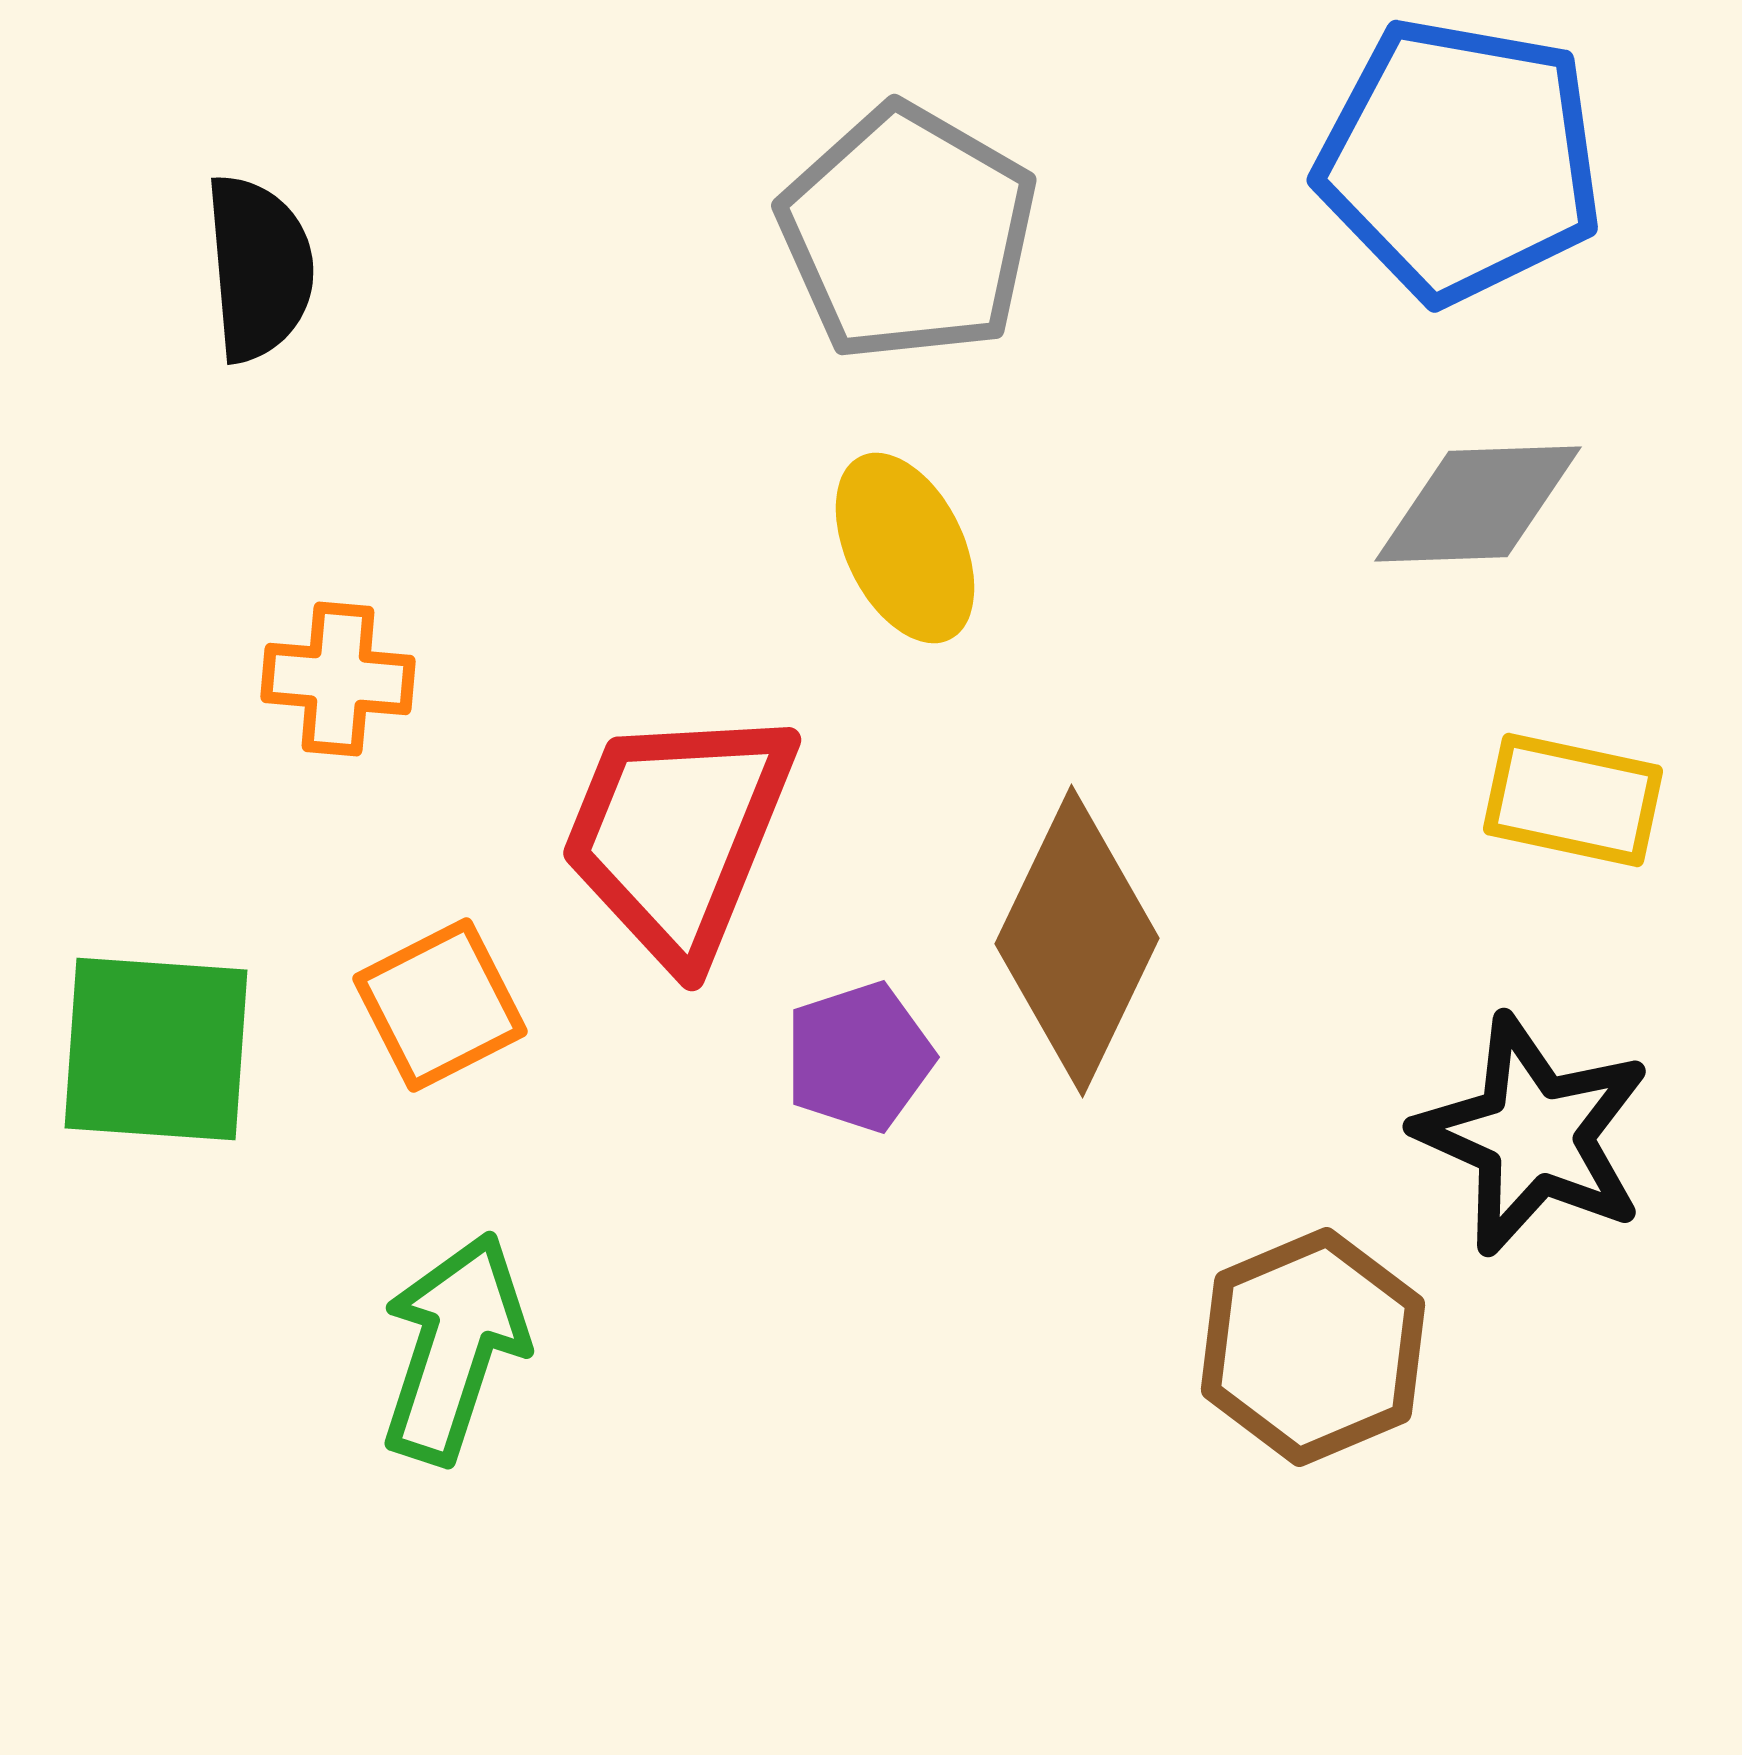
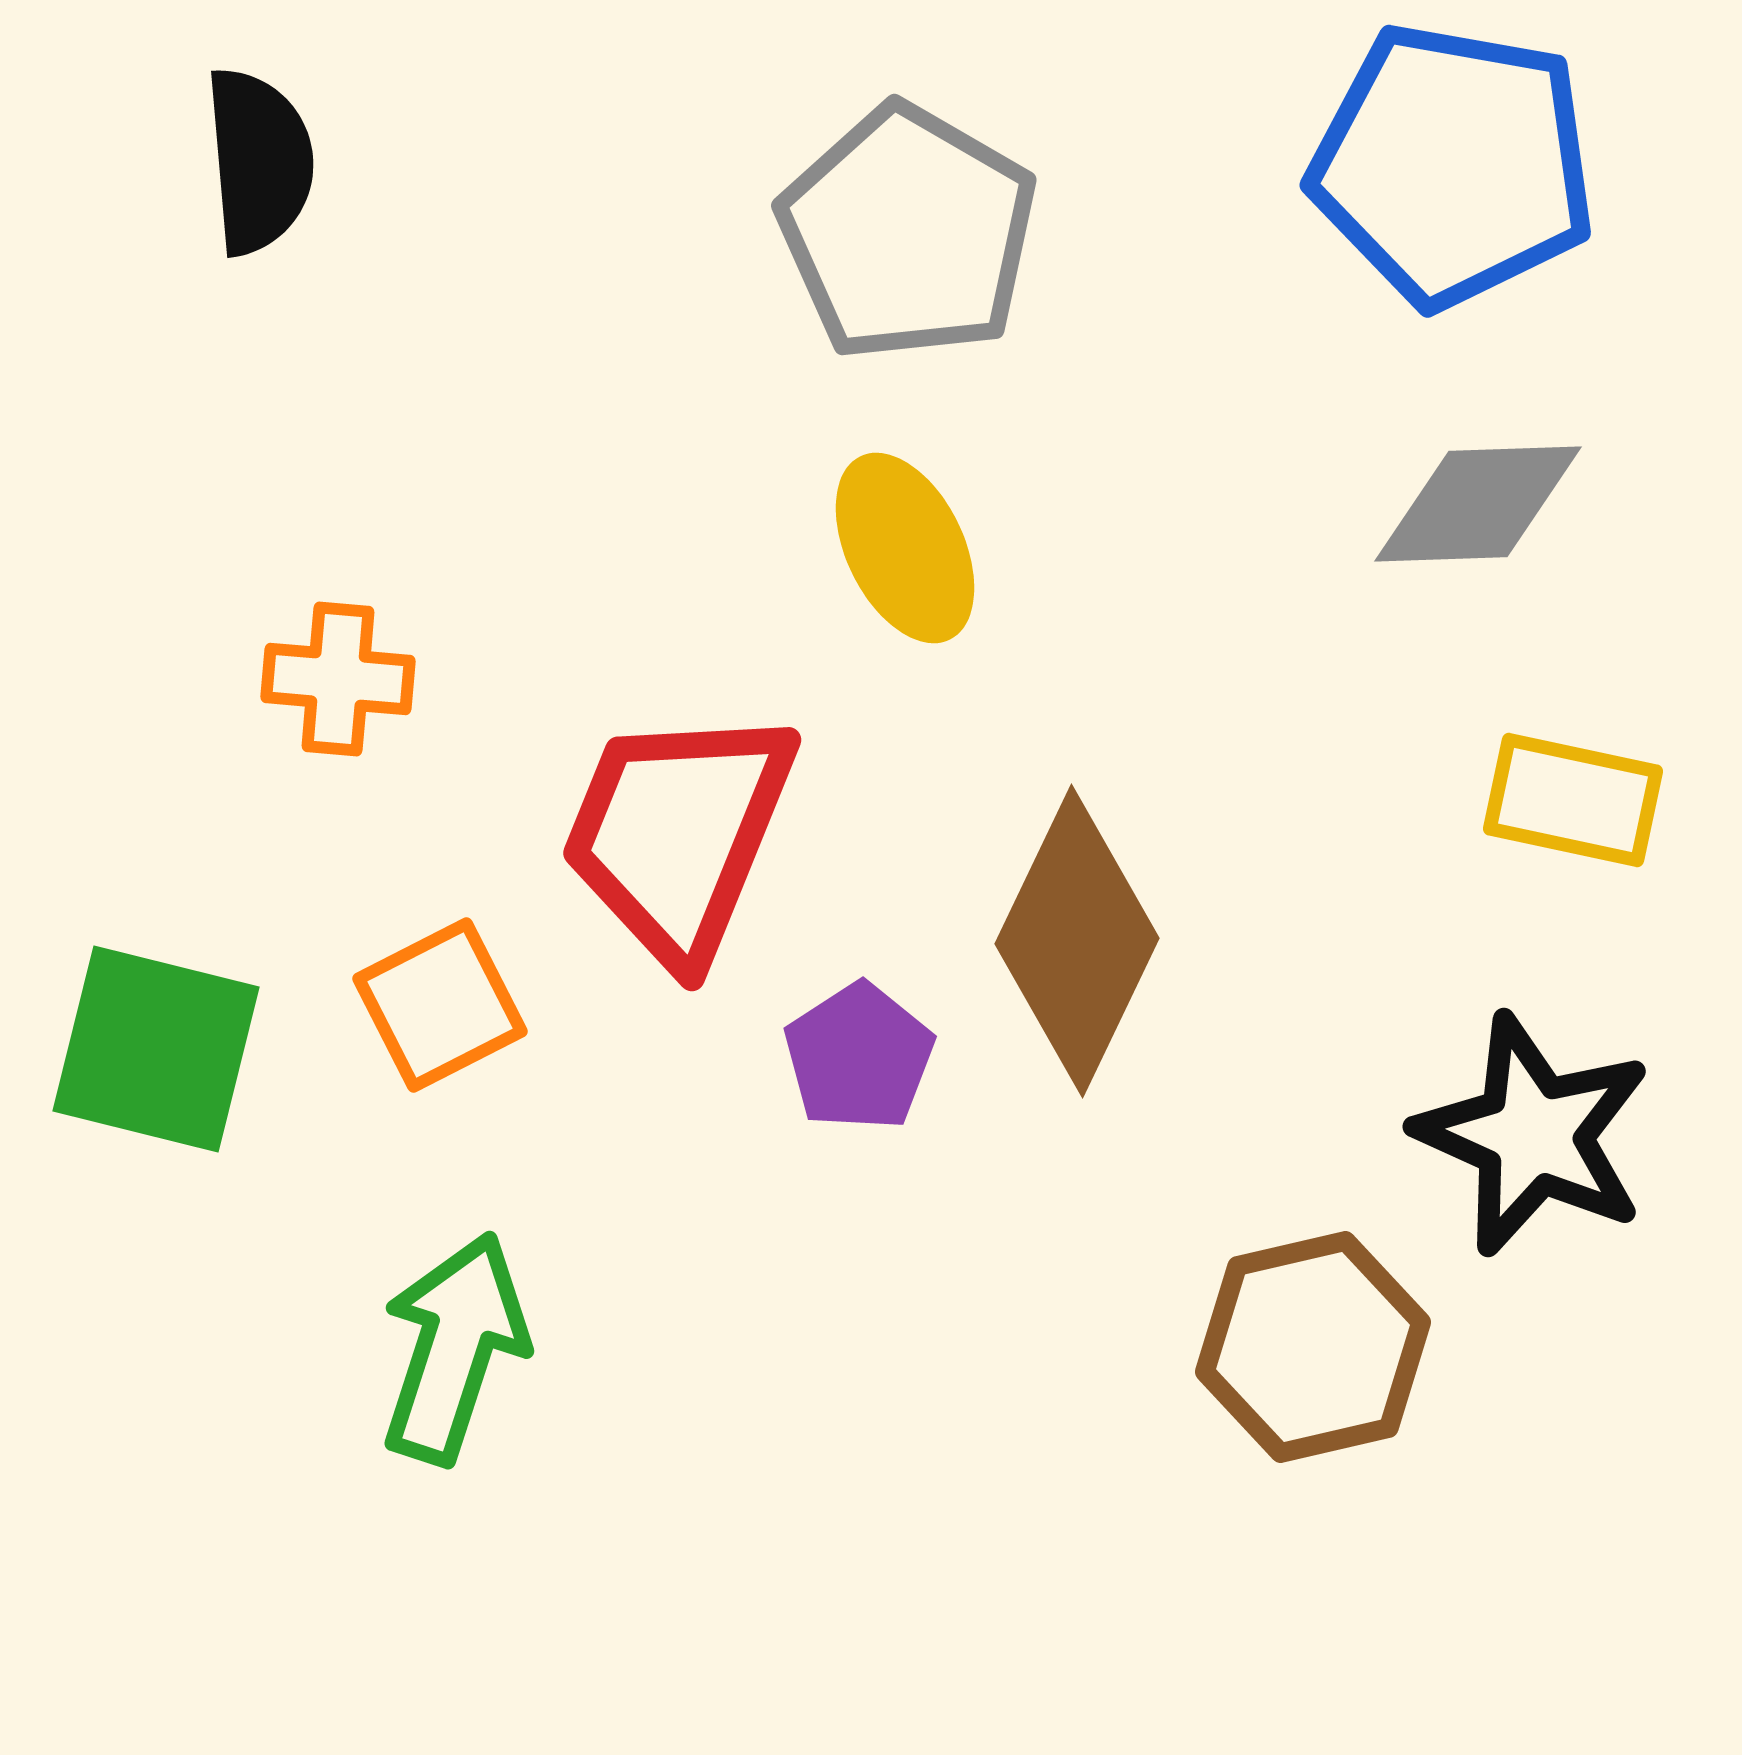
blue pentagon: moved 7 px left, 5 px down
black semicircle: moved 107 px up
green square: rotated 10 degrees clockwise
purple pentagon: rotated 15 degrees counterclockwise
brown hexagon: rotated 10 degrees clockwise
